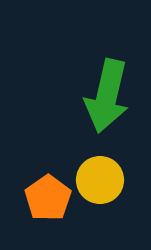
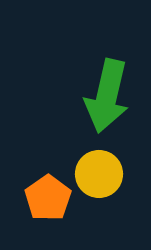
yellow circle: moved 1 px left, 6 px up
